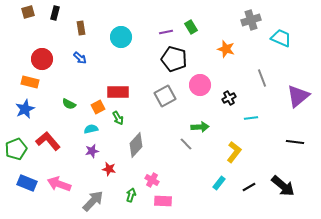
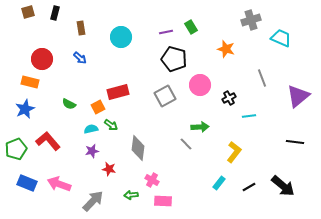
red rectangle at (118, 92): rotated 15 degrees counterclockwise
green arrow at (118, 118): moved 7 px left, 7 px down; rotated 24 degrees counterclockwise
cyan line at (251, 118): moved 2 px left, 2 px up
gray diamond at (136, 145): moved 2 px right, 3 px down; rotated 35 degrees counterclockwise
green arrow at (131, 195): rotated 112 degrees counterclockwise
